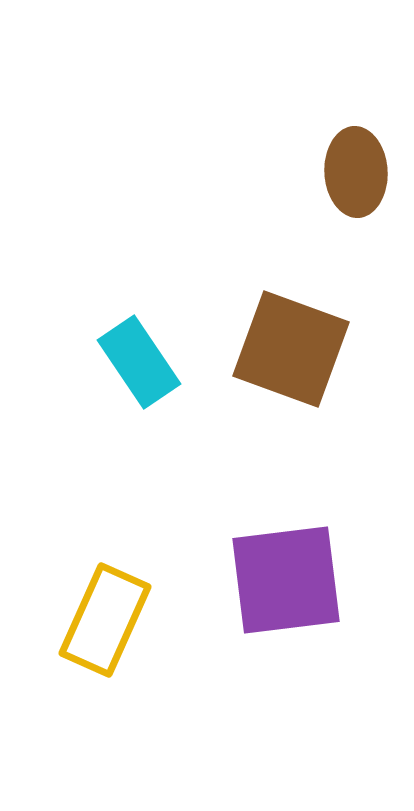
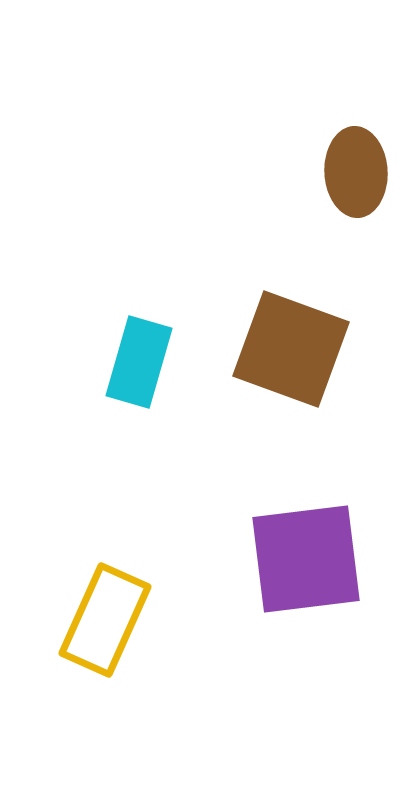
cyan rectangle: rotated 50 degrees clockwise
purple square: moved 20 px right, 21 px up
